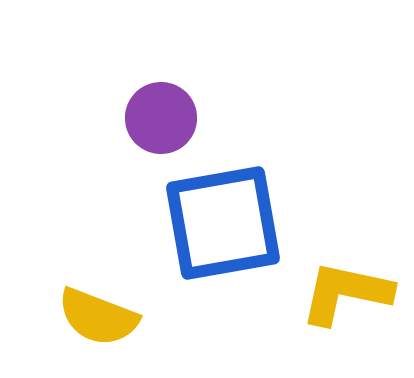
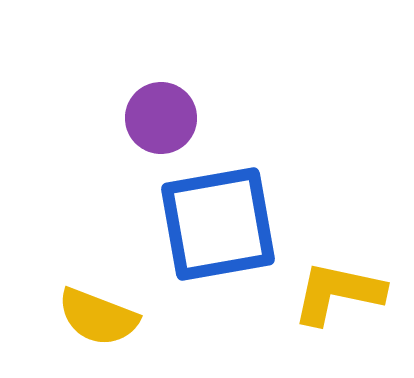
blue square: moved 5 px left, 1 px down
yellow L-shape: moved 8 px left
